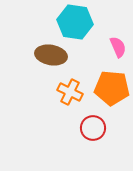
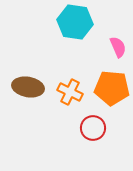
brown ellipse: moved 23 px left, 32 px down
